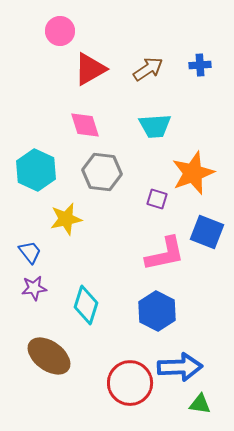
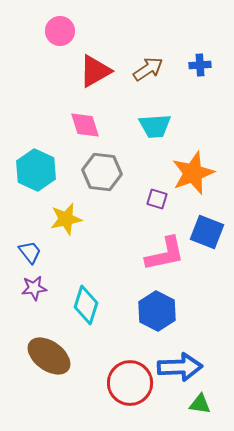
red triangle: moved 5 px right, 2 px down
